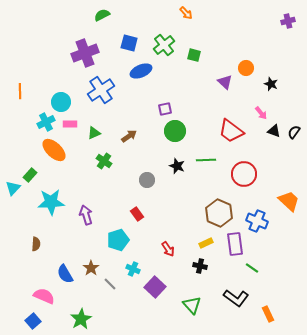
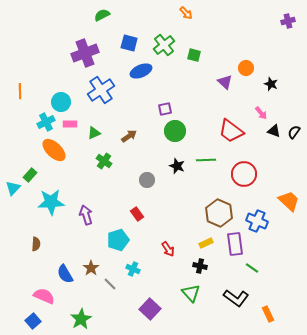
purple square at (155, 287): moved 5 px left, 22 px down
green triangle at (192, 305): moved 1 px left, 12 px up
